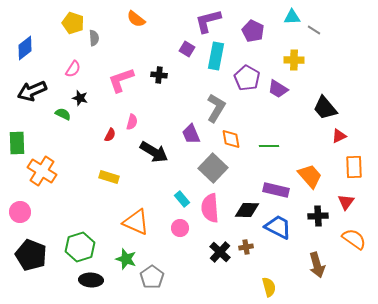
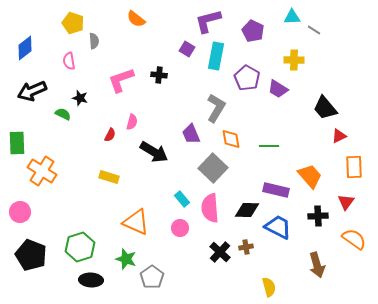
gray semicircle at (94, 38): moved 3 px down
pink semicircle at (73, 69): moved 4 px left, 8 px up; rotated 138 degrees clockwise
